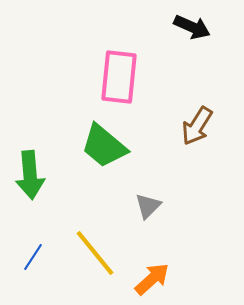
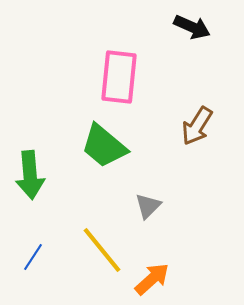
yellow line: moved 7 px right, 3 px up
